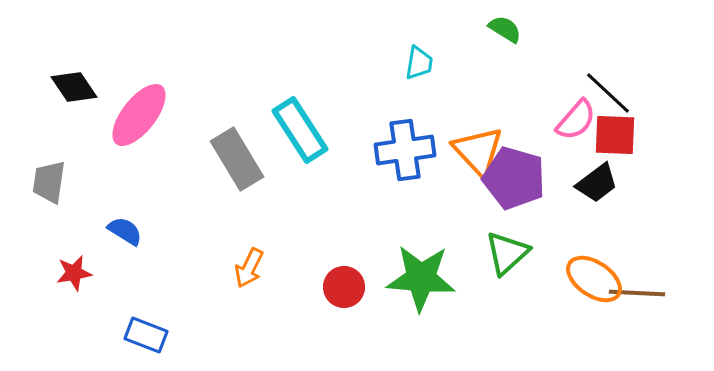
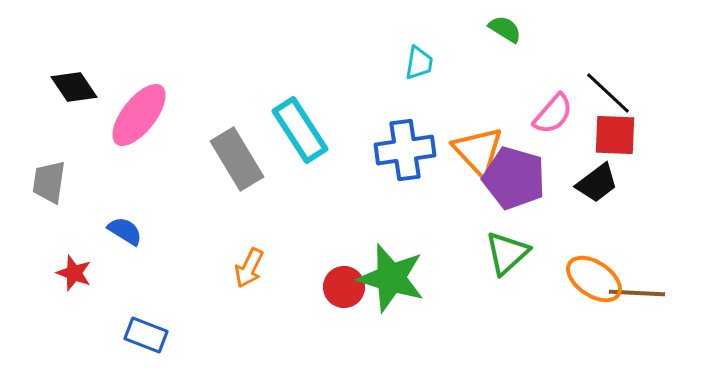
pink semicircle: moved 23 px left, 6 px up
red star: rotated 30 degrees clockwise
green star: moved 30 px left; rotated 12 degrees clockwise
